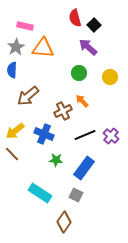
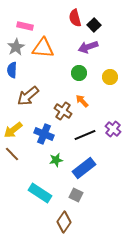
purple arrow: rotated 60 degrees counterclockwise
brown cross: rotated 30 degrees counterclockwise
yellow arrow: moved 2 px left, 1 px up
purple cross: moved 2 px right, 7 px up
green star: rotated 16 degrees counterclockwise
blue rectangle: rotated 15 degrees clockwise
